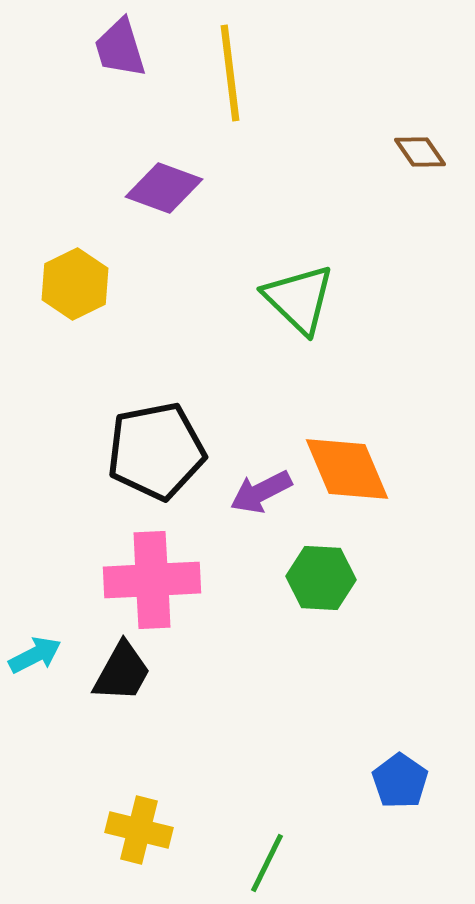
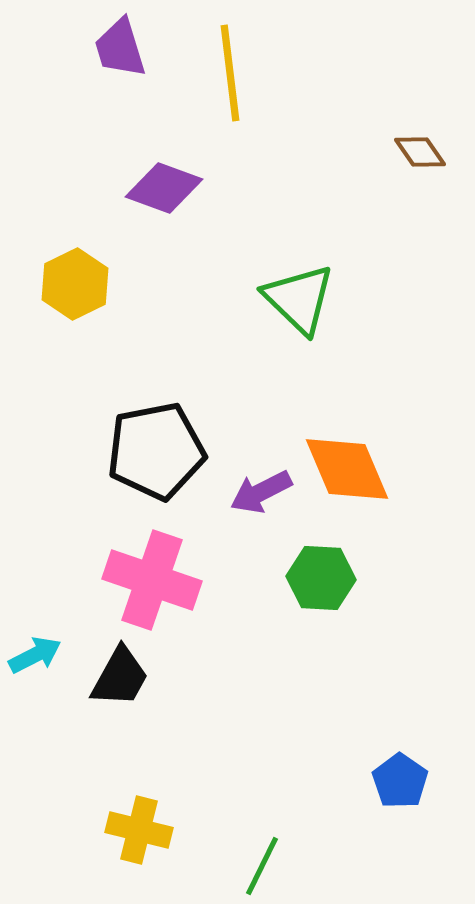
pink cross: rotated 22 degrees clockwise
black trapezoid: moved 2 px left, 5 px down
green line: moved 5 px left, 3 px down
